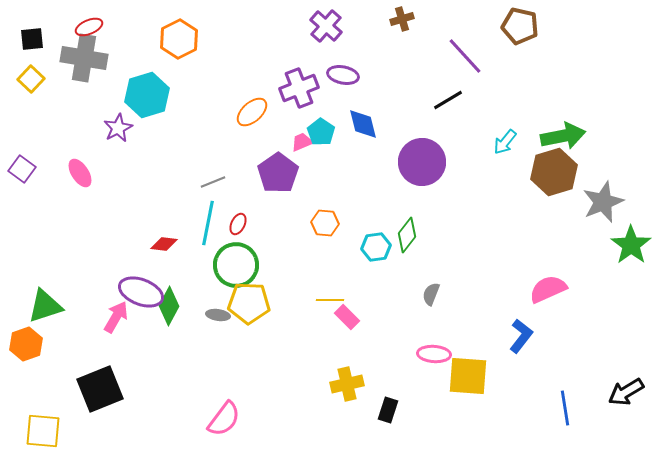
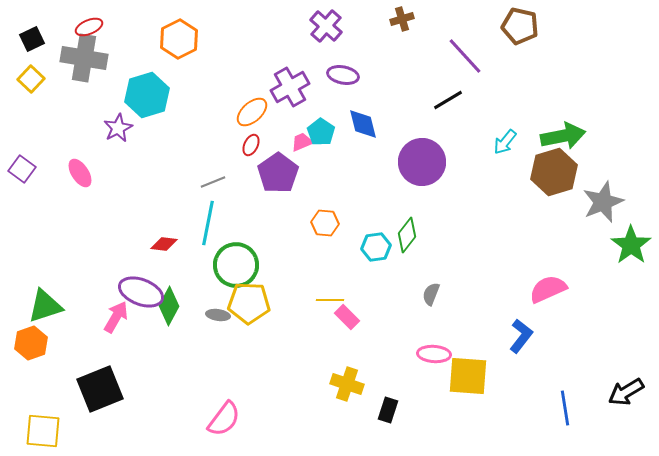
black square at (32, 39): rotated 20 degrees counterclockwise
purple cross at (299, 88): moved 9 px left, 1 px up; rotated 9 degrees counterclockwise
red ellipse at (238, 224): moved 13 px right, 79 px up
orange hexagon at (26, 344): moved 5 px right, 1 px up
yellow cross at (347, 384): rotated 32 degrees clockwise
